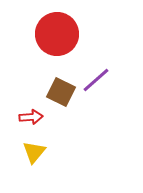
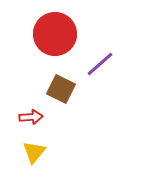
red circle: moved 2 px left
purple line: moved 4 px right, 16 px up
brown square: moved 3 px up
